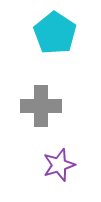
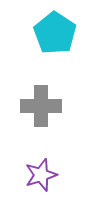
purple star: moved 18 px left, 10 px down
